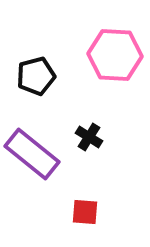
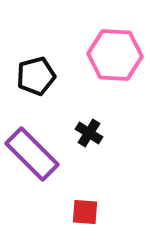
black cross: moved 4 px up
purple rectangle: rotated 6 degrees clockwise
